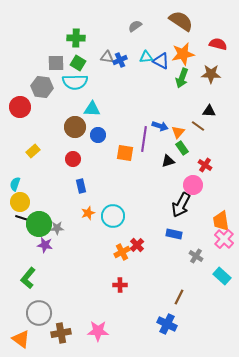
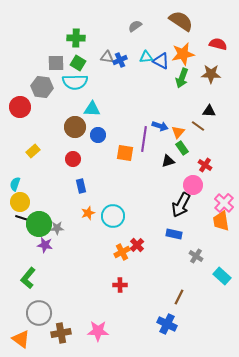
pink cross at (224, 239): moved 36 px up
